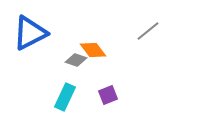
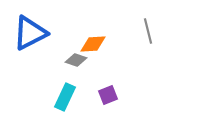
gray line: rotated 65 degrees counterclockwise
orange diamond: moved 6 px up; rotated 56 degrees counterclockwise
